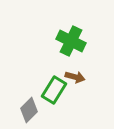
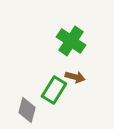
green cross: rotated 8 degrees clockwise
gray diamond: moved 2 px left; rotated 30 degrees counterclockwise
